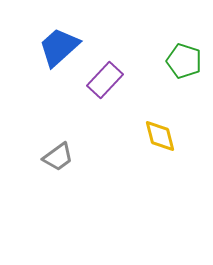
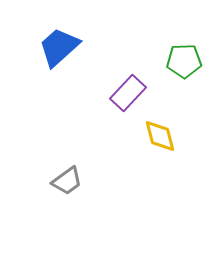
green pentagon: rotated 20 degrees counterclockwise
purple rectangle: moved 23 px right, 13 px down
gray trapezoid: moved 9 px right, 24 px down
